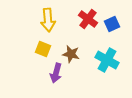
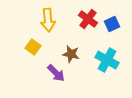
yellow square: moved 10 px left, 2 px up; rotated 14 degrees clockwise
purple arrow: rotated 60 degrees counterclockwise
